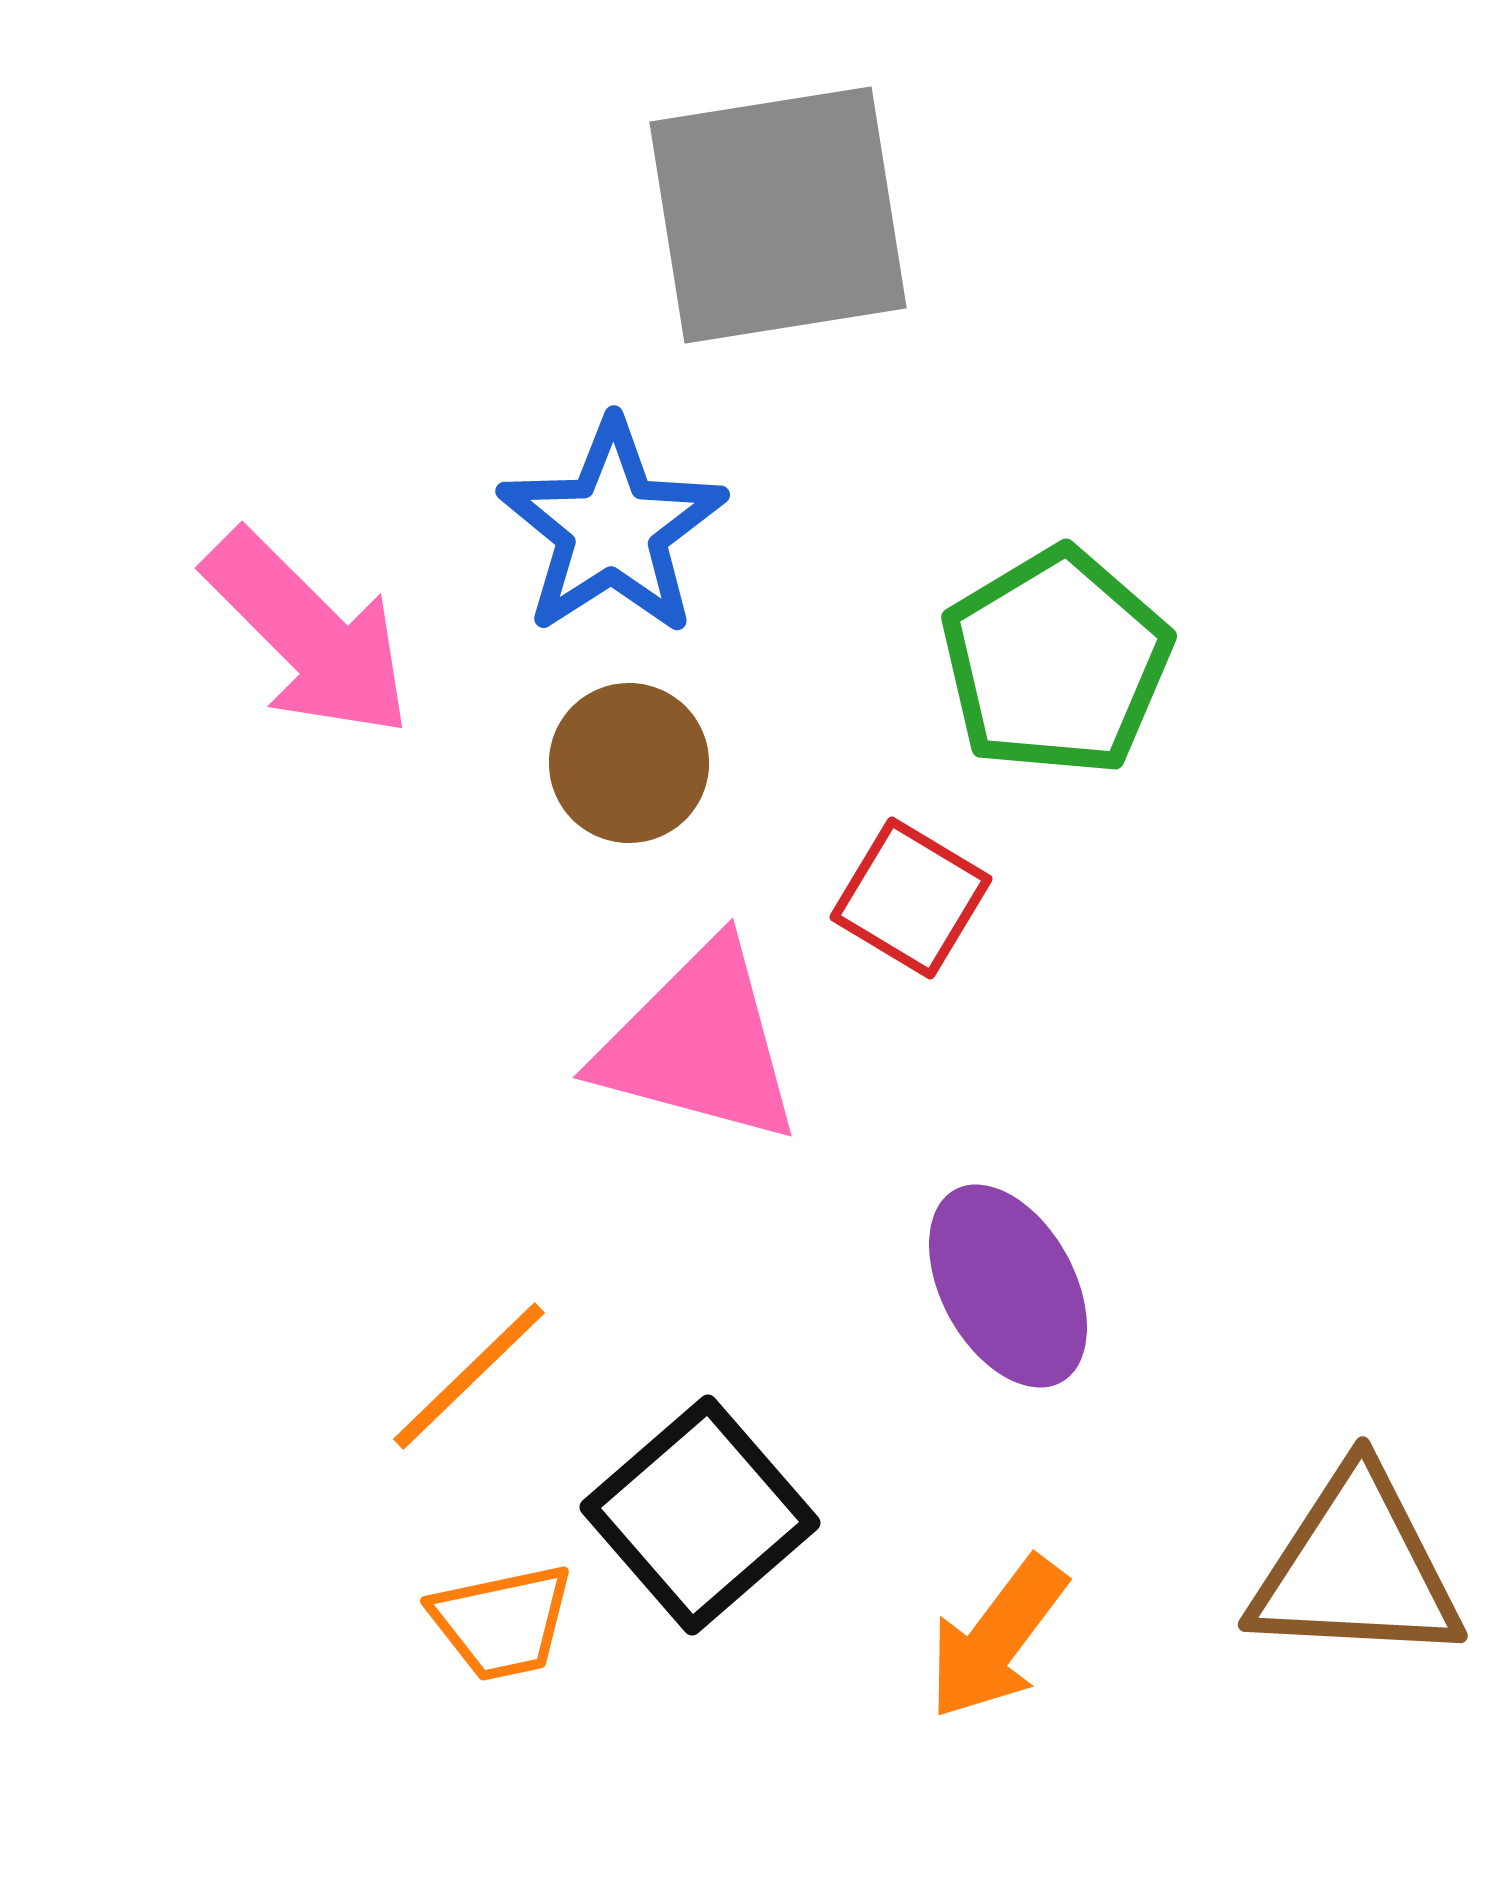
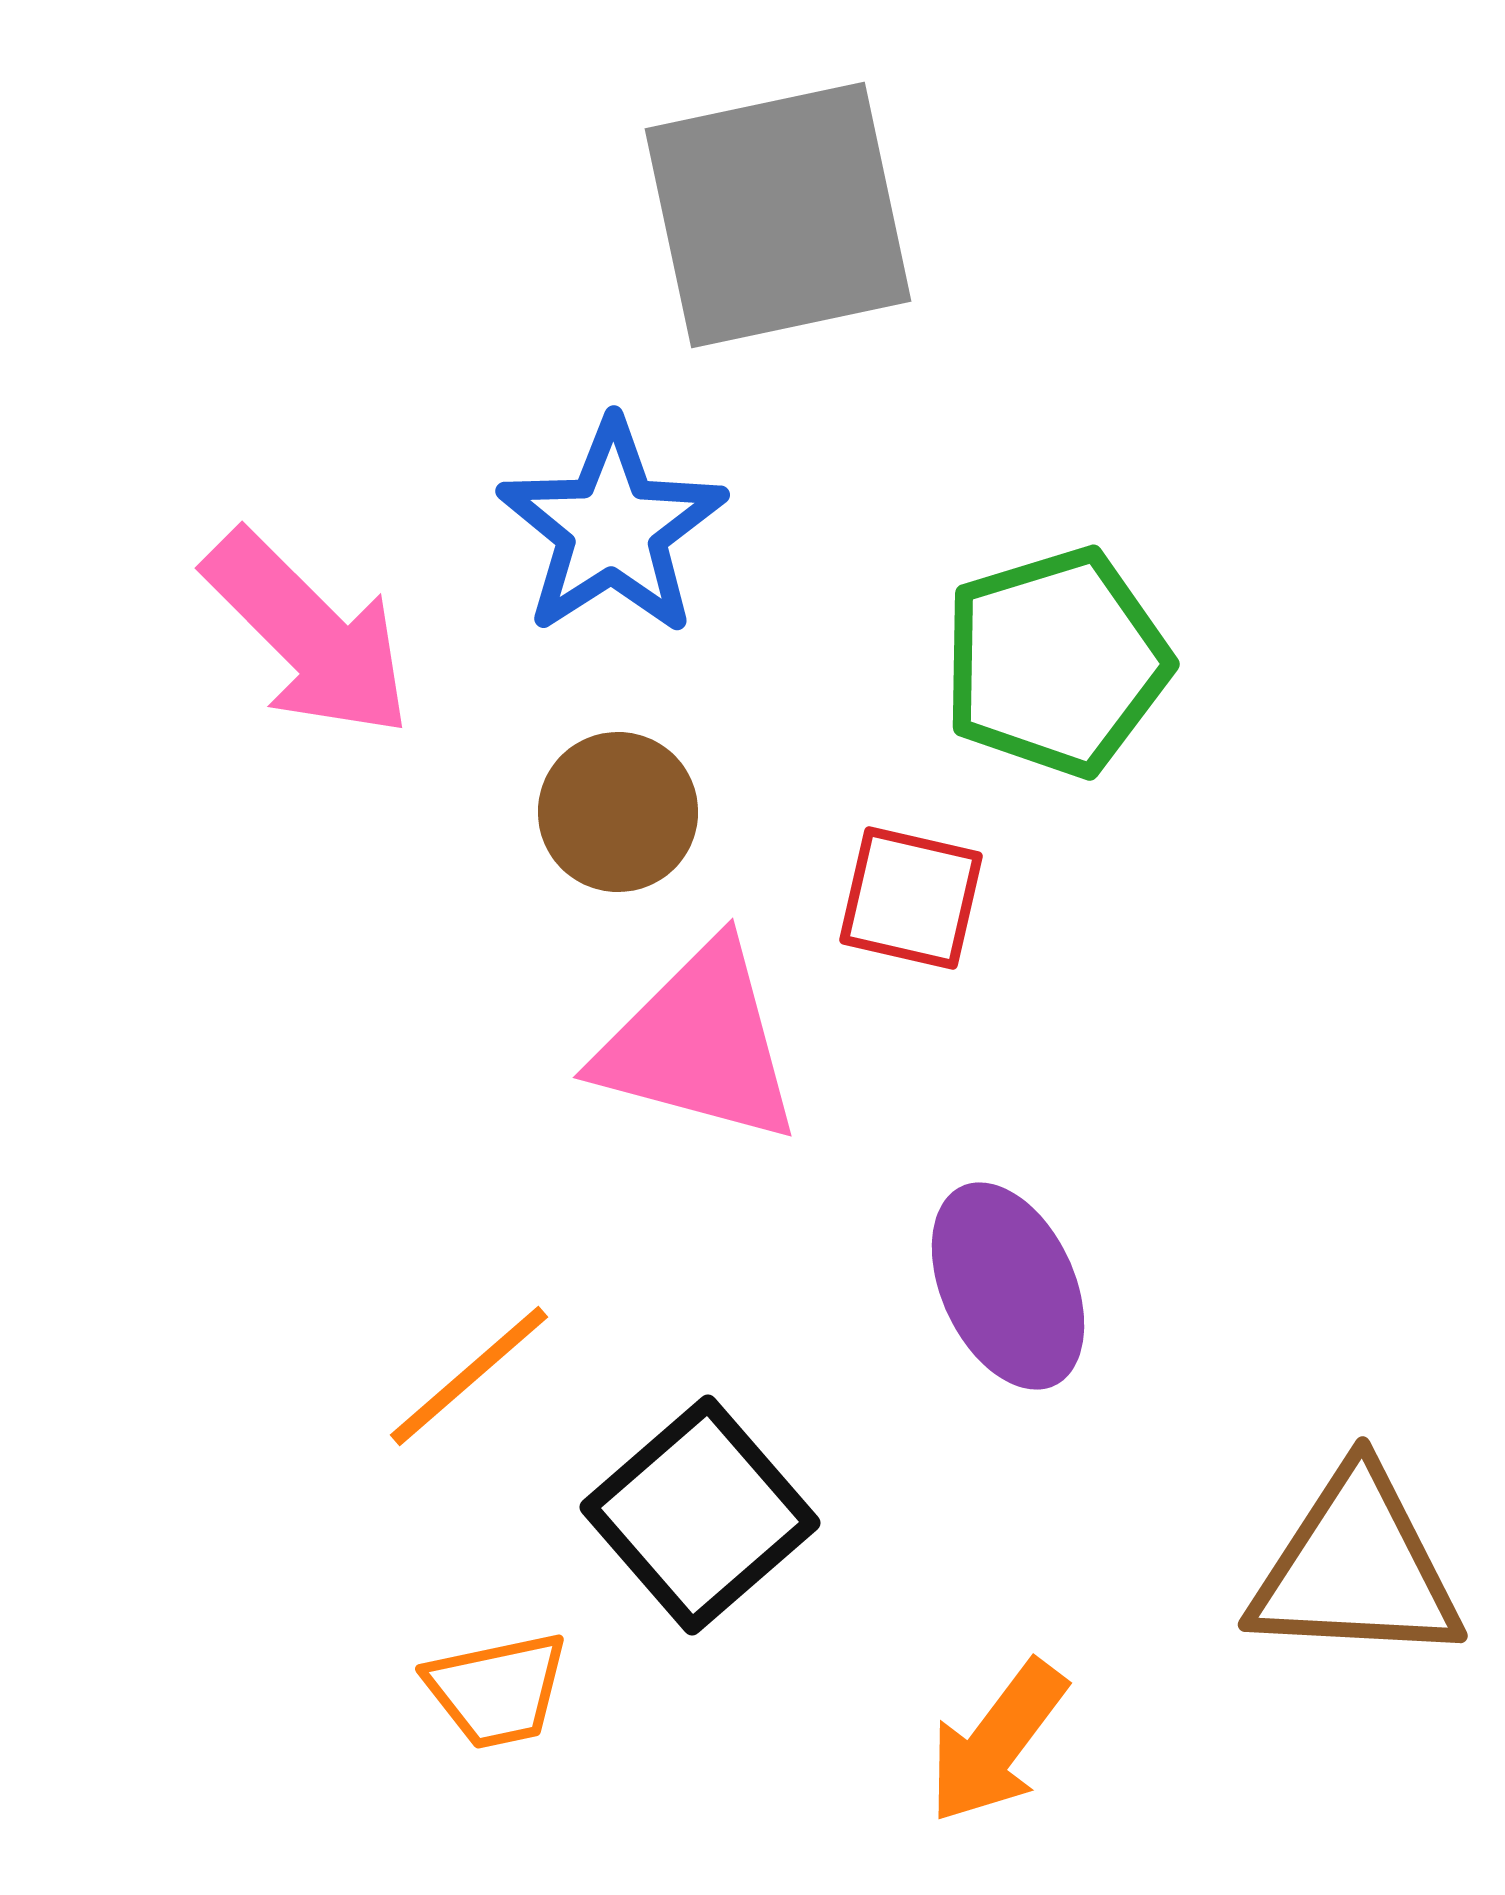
gray square: rotated 3 degrees counterclockwise
green pentagon: rotated 14 degrees clockwise
brown circle: moved 11 px left, 49 px down
red square: rotated 18 degrees counterclockwise
purple ellipse: rotated 4 degrees clockwise
orange line: rotated 3 degrees clockwise
orange trapezoid: moved 5 px left, 68 px down
orange arrow: moved 104 px down
